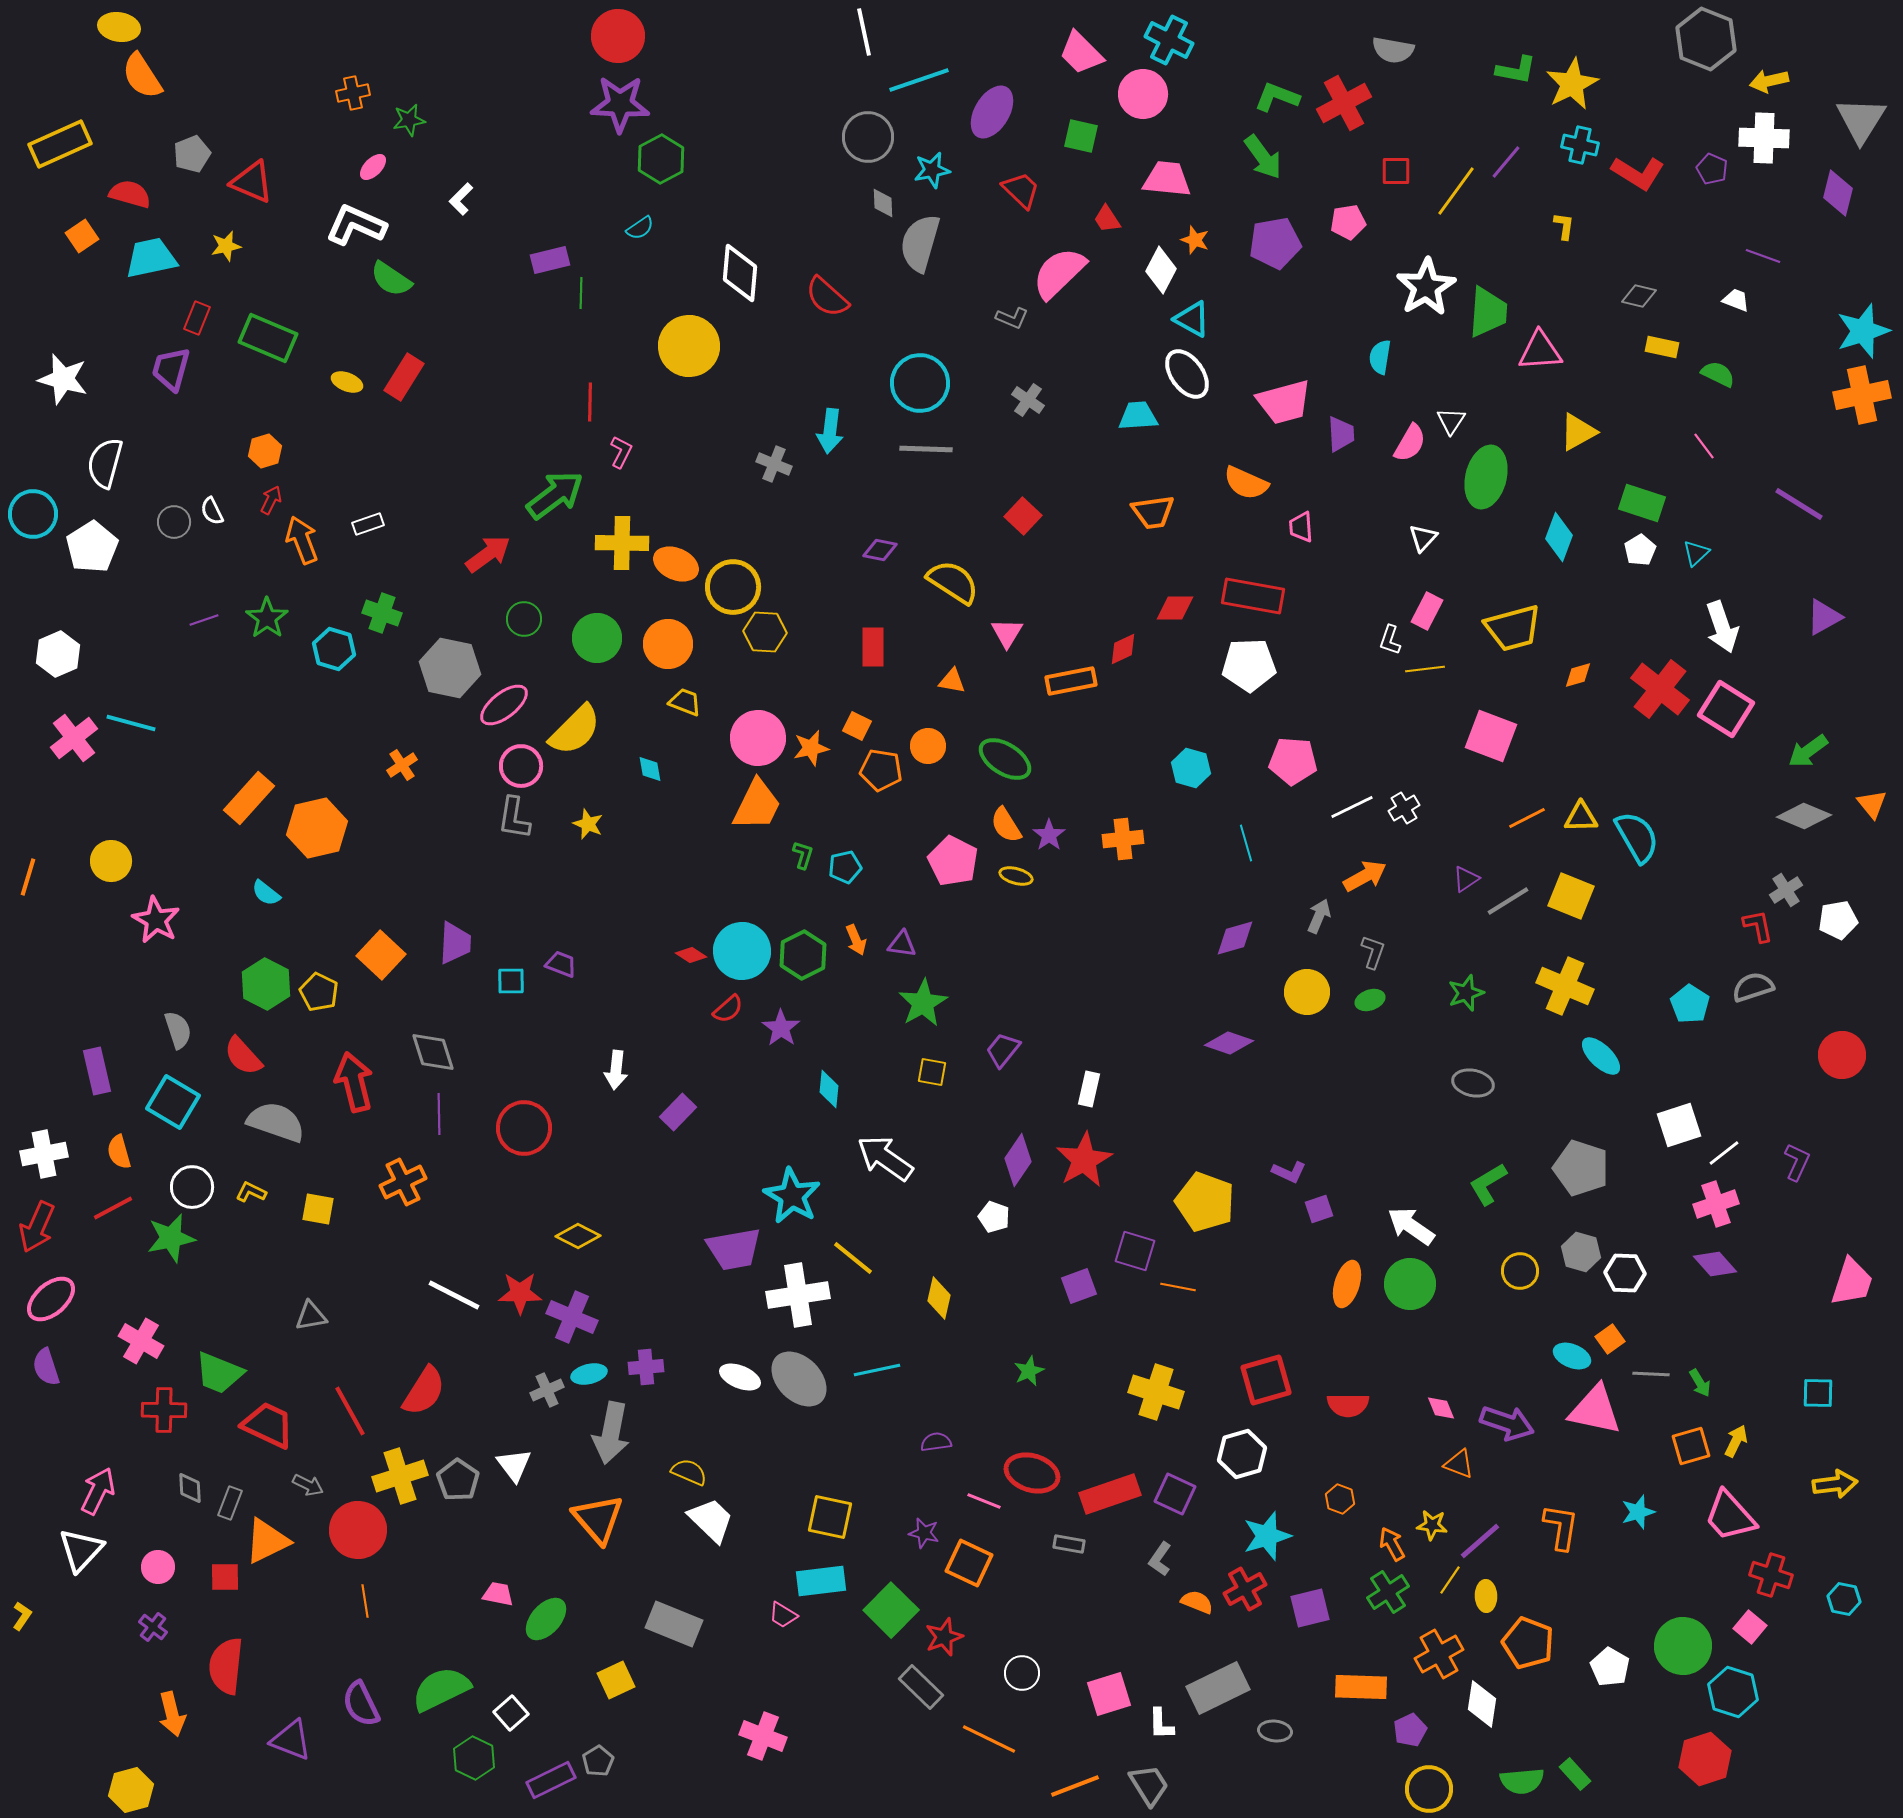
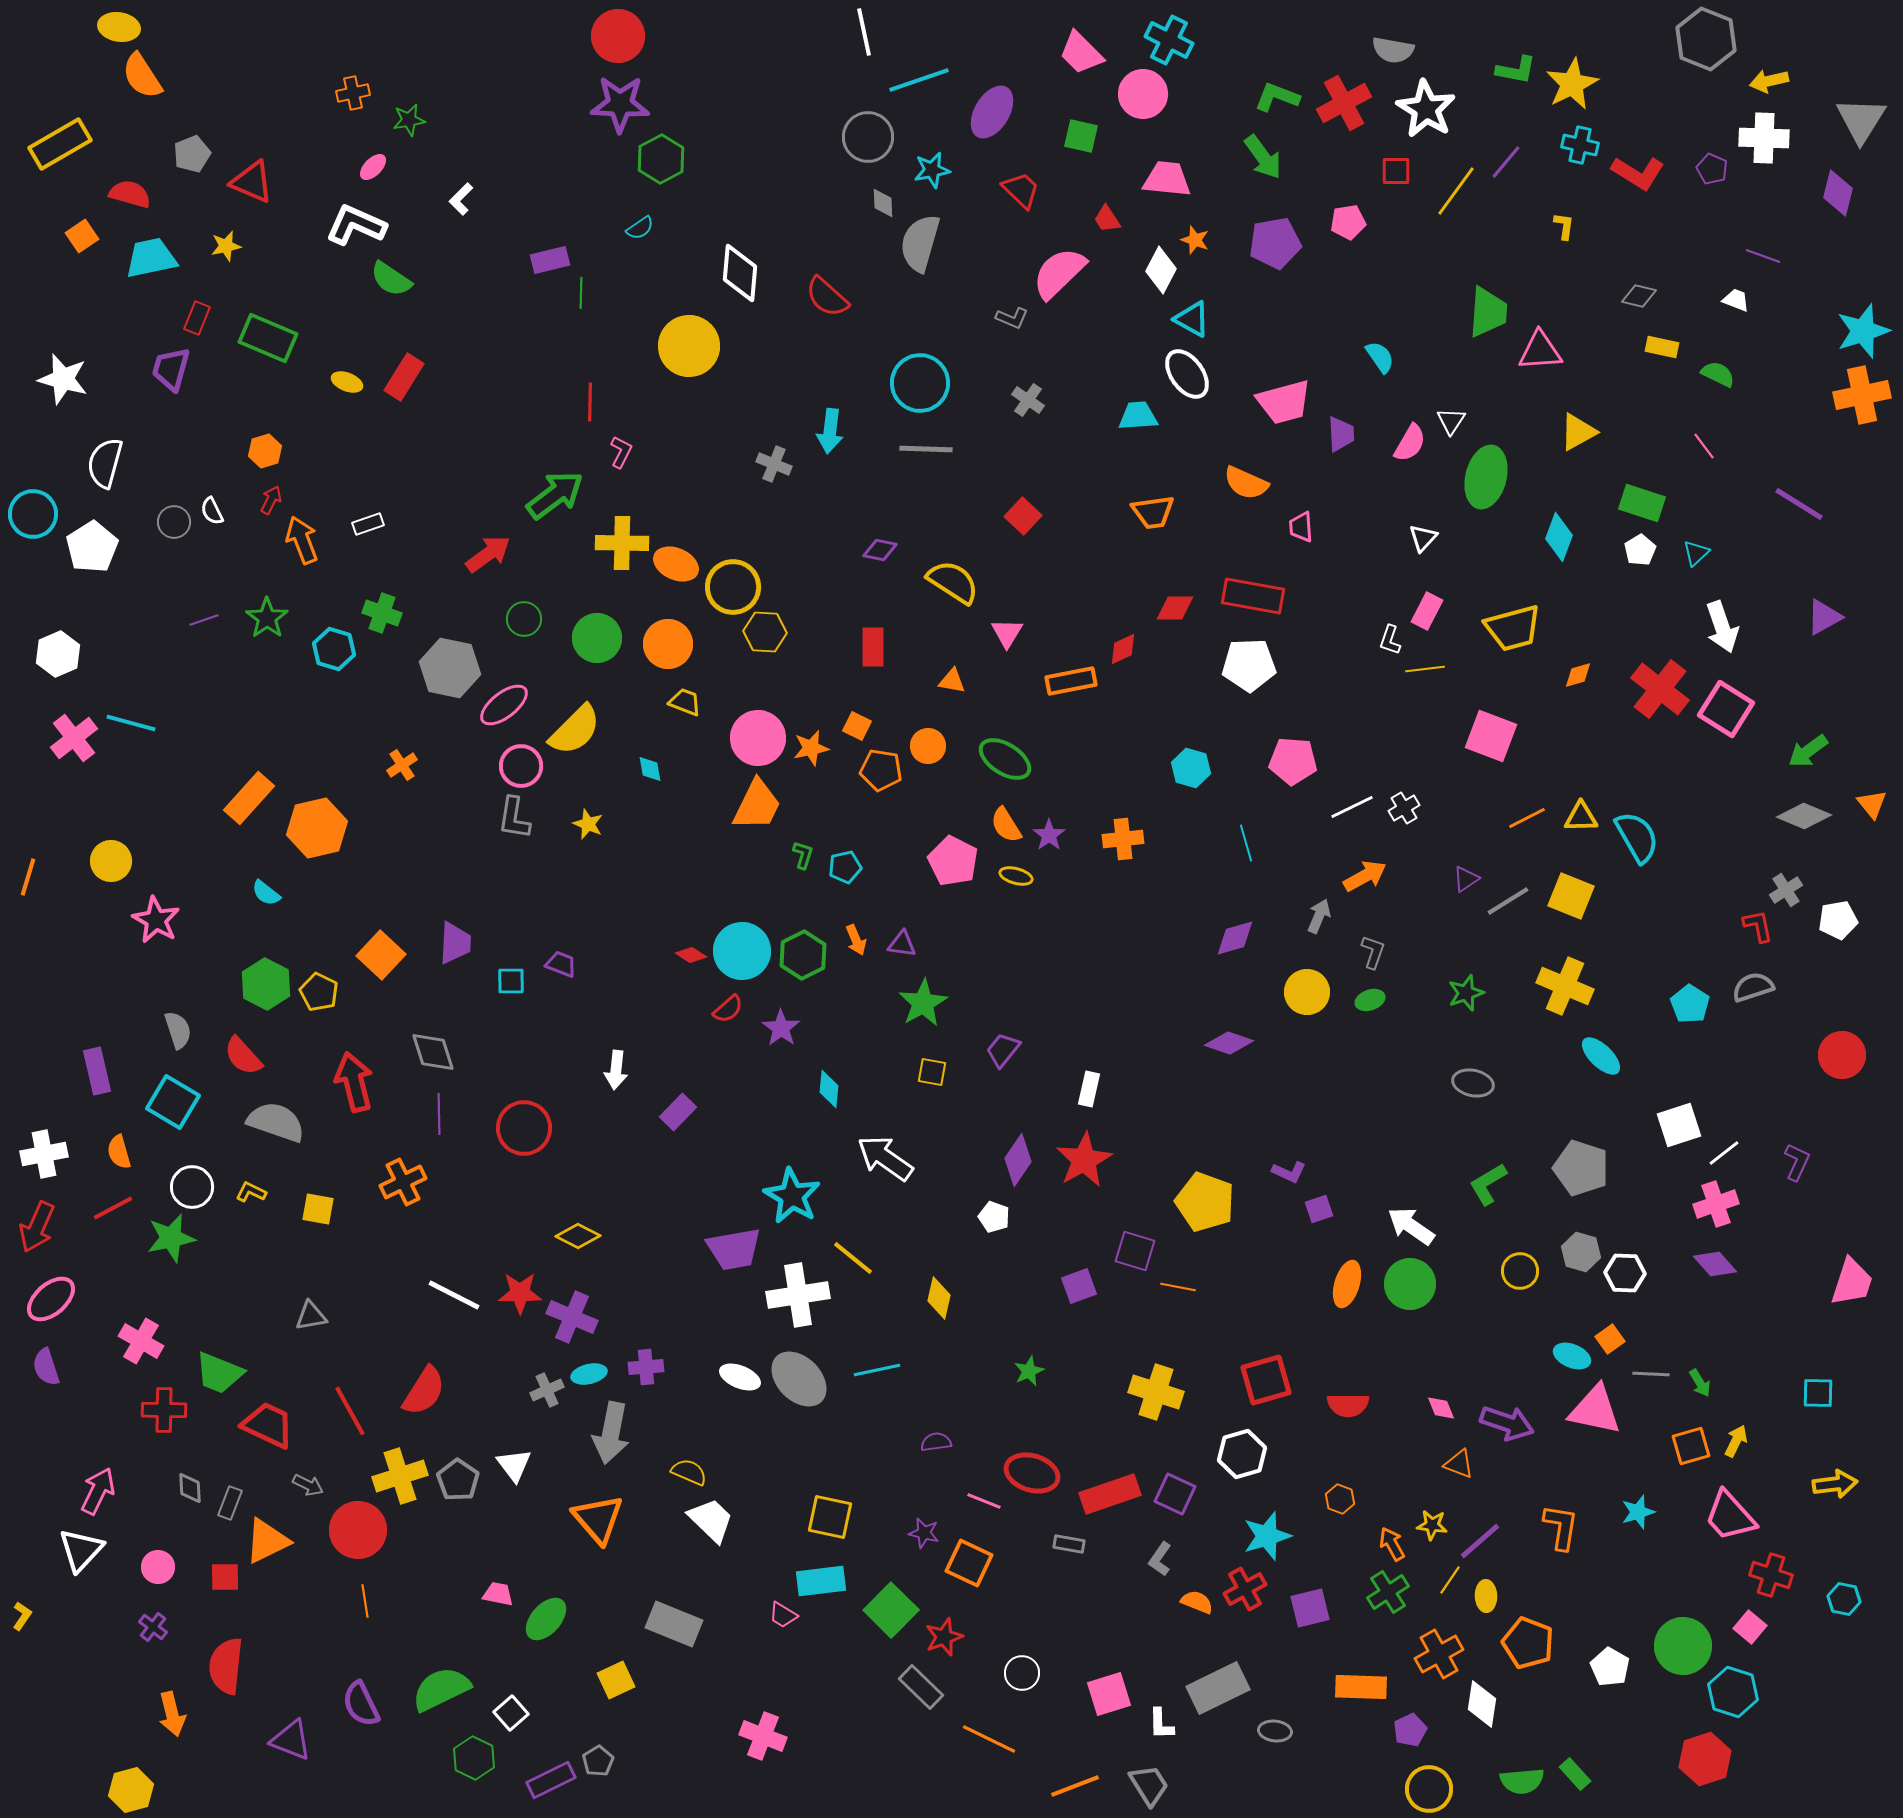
yellow rectangle at (60, 144): rotated 6 degrees counterclockwise
white star at (1426, 287): moved 178 px up; rotated 10 degrees counterclockwise
cyan semicircle at (1380, 357): rotated 136 degrees clockwise
